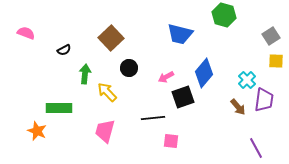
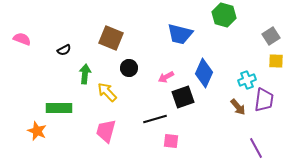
pink semicircle: moved 4 px left, 6 px down
brown square: rotated 25 degrees counterclockwise
blue diamond: rotated 16 degrees counterclockwise
cyan cross: rotated 24 degrees clockwise
black line: moved 2 px right, 1 px down; rotated 10 degrees counterclockwise
pink trapezoid: moved 1 px right
